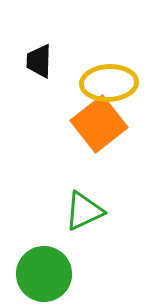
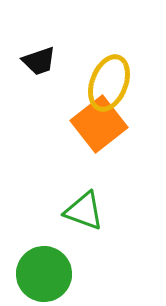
black trapezoid: rotated 111 degrees counterclockwise
yellow ellipse: rotated 66 degrees counterclockwise
green triangle: rotated 45 degrees clockwise
